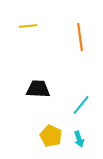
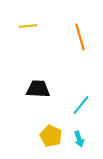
orange line: rotated 8 degrees counterclockwise
